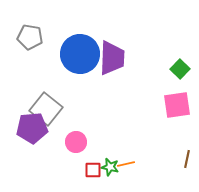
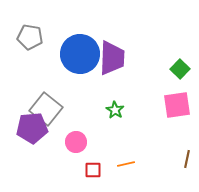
green star: moved 5 px right, 57 px up; rotated 18 degrees clockwise
